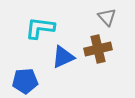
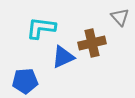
gray triangle: moved 13 px right
cyan L-shape: moved 1 px right
brown cross: moved 6 px left, 6 px up
